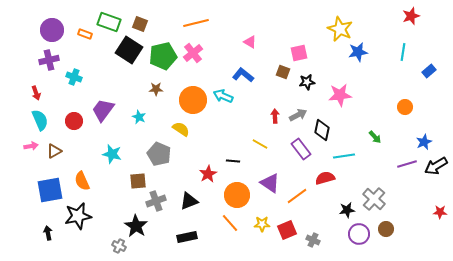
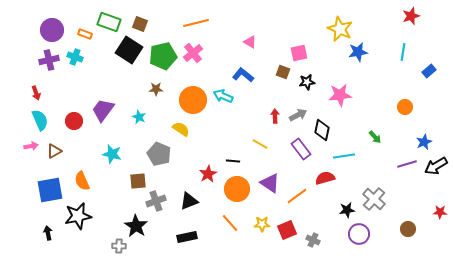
cyan cross at (74, 77): moved 1 px right, 20 px up
orange circle at (237, 195): moved 6 px up
brown circle at (386, 229): moved 22 px right
gray cross at (119, 246): rotated 24 degrees counterclockwise
